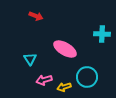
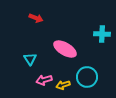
red arrow: moved 2 px down
yellow arrow: moved 1 px left, 2 px up
